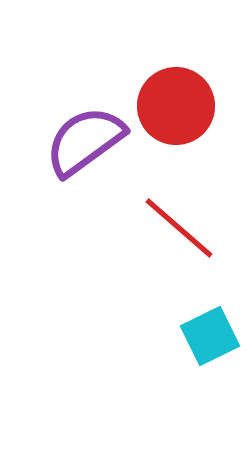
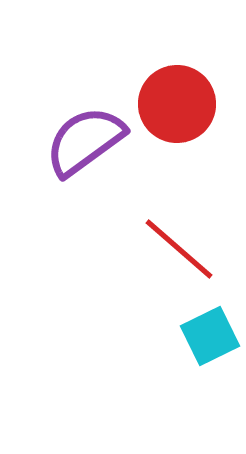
red circle: moved 1 px right, 2 px up
red line: moved 21 px down
